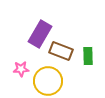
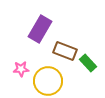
purple rectangle: moved 5 px up
brown rectangle: moved 4 px right
green rectangle: moved 7 px down; rotated 42 degrees counterclockwise
